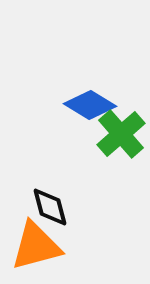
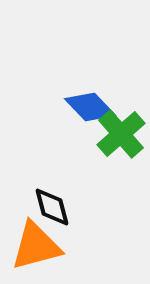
blue diamond: moved 2 px down; rotated 15 degrees clockwise
black diamond: moved 2 px right
